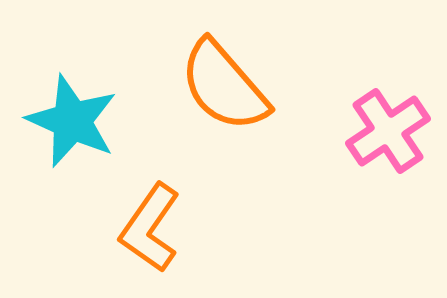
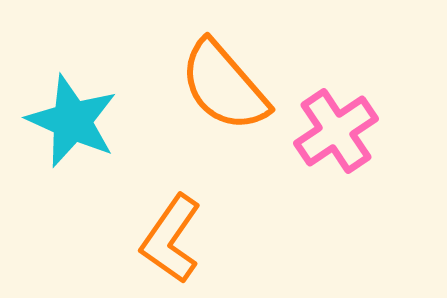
pink cross: moved 52 px left
orange L-shape: moved 21 px right, 11 px down
